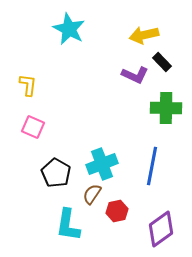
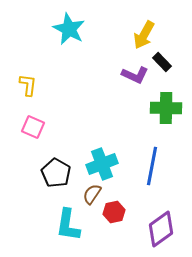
yellow arrow: rotated 48 degrees counterclockwise
red hexagon: moved 3 px left, 1 px down
